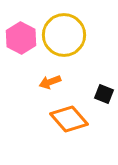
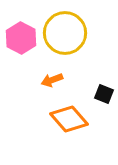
yellow circle: moved 1 px right, 2 px up
orange arrow: moved 2 px right, 2 px up
